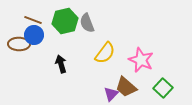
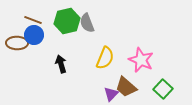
green hexagon: moved 2 px right
brown ellipse: moved 2 px left, 1 px up
yellow semicircle: moved 5 px down; rotated 15 degrees counterclockwise
green square: moved 1 px down
